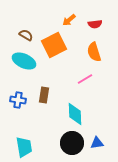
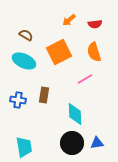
orange square: moved 5 px right, 7 px down
